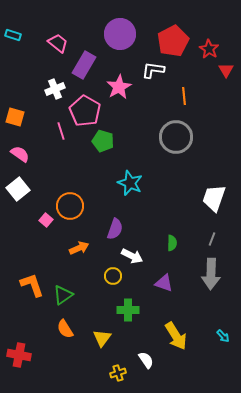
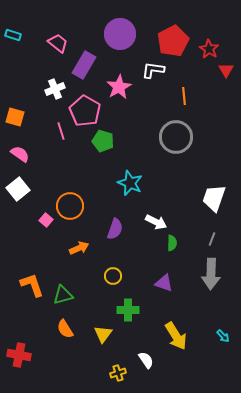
white arrow: moved 24 px right, 34 px up
green triangle: rotated 20 degrees clockwise
yellow triangle: moved 1 px right, 4 px up
